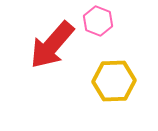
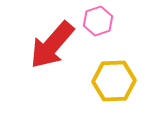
pink hexagon: rotated 20 degrees clockwise
